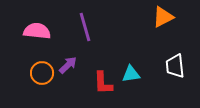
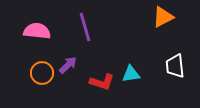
red L-shape: moved 1 px left, 1 px up; rotated 70 degrees counterclockwise
